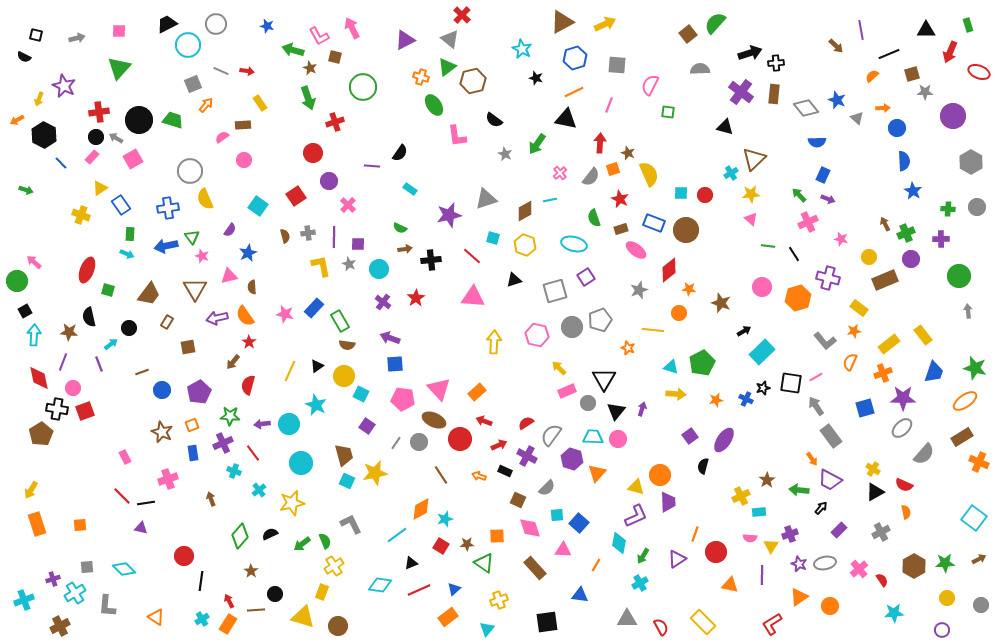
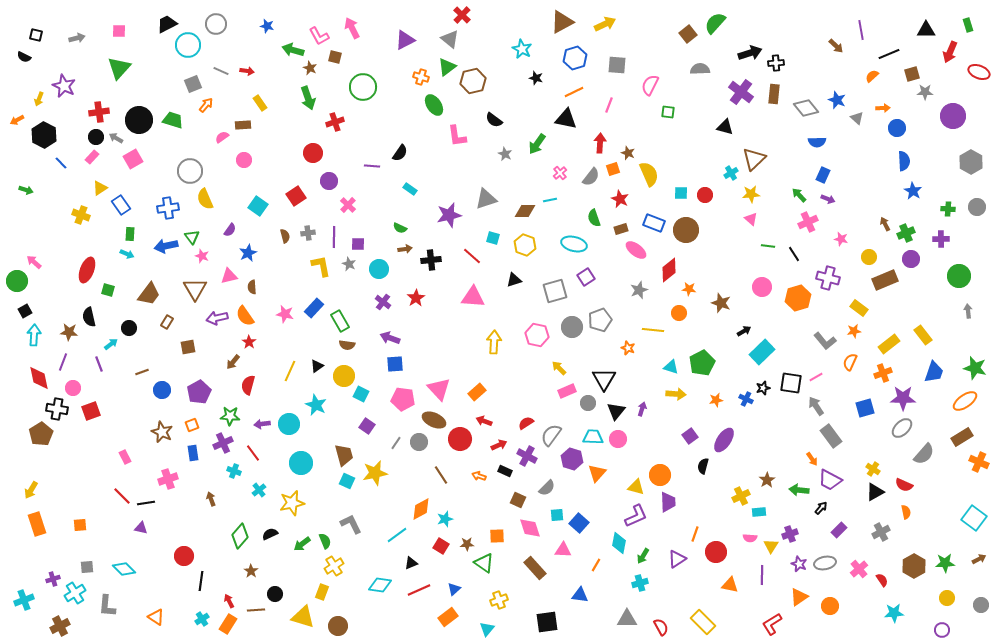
brown diamond at (525, 211): rotated 30 degrees clockwise
red square at (85, 411): moved 6 px right
cyan cross at (640, 583): rotated 14 degrees clockwise
